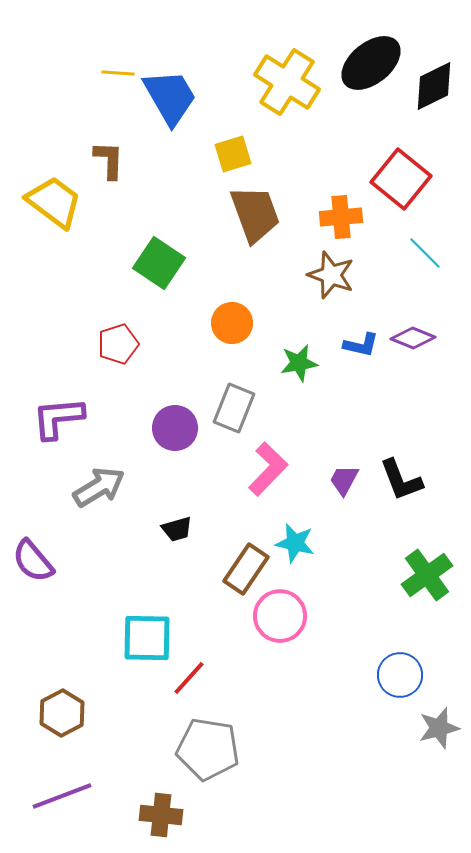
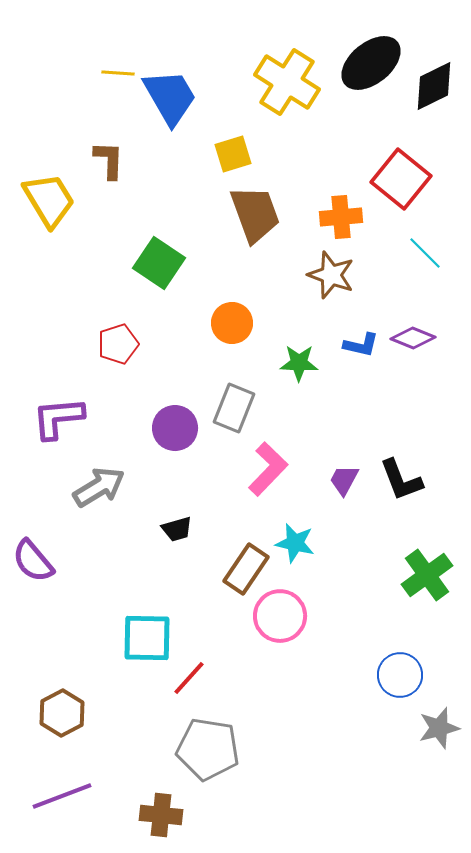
yellow trapezoid: moved 5 px left, 2 px up; rotated 22 degrees clockwise
green star: rotated 12 degrees clockwise
